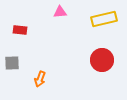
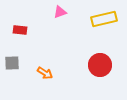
pink triangle: rotated 16 degrees counterclockwise
red circle: moved 2 px left, 5 px down
orange arrow: moved 5 px right, 6 px up; rotated 77 degrees counterclockwise
